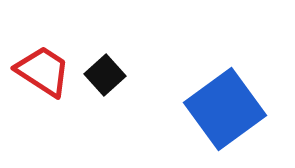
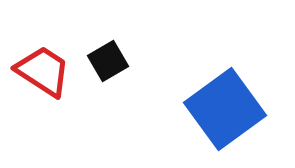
black square: moved 3 px right, 14 px up; rotated 12 degrees clockwise
